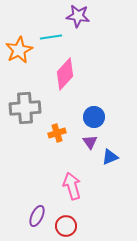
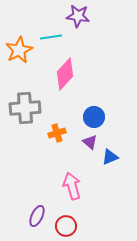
purple triangle: rotated 14 degrees counterclockwise
